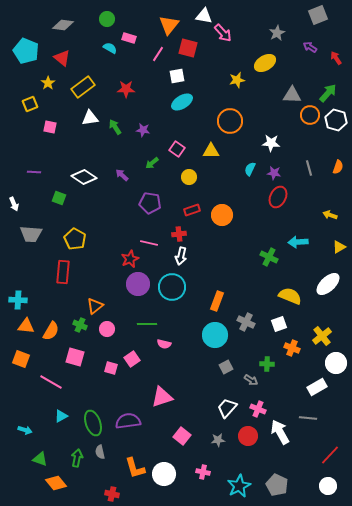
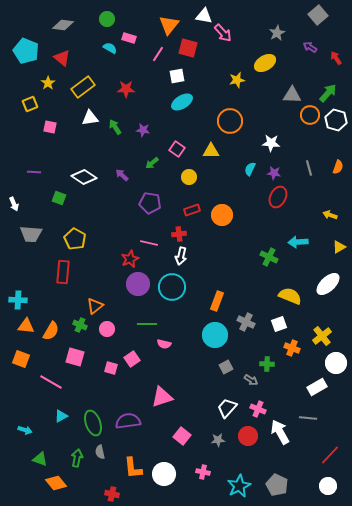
gray square at (318, 15): rotated 18 degrees counterclockwise
orange L-shape at (135, 468): moved 2 px left; rotated 10 degrees clockwise
